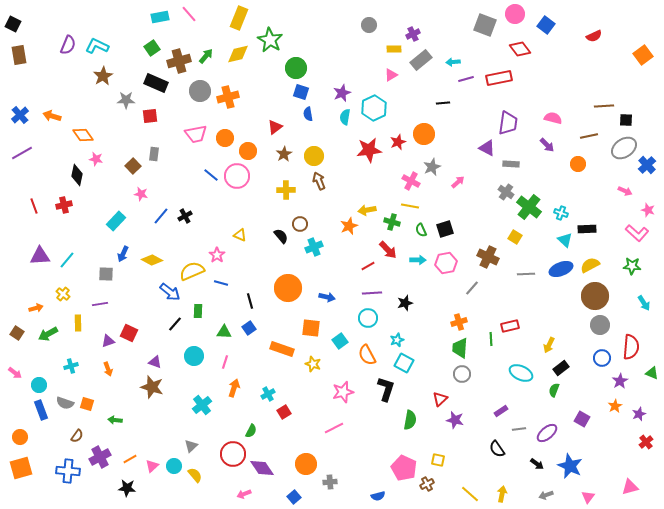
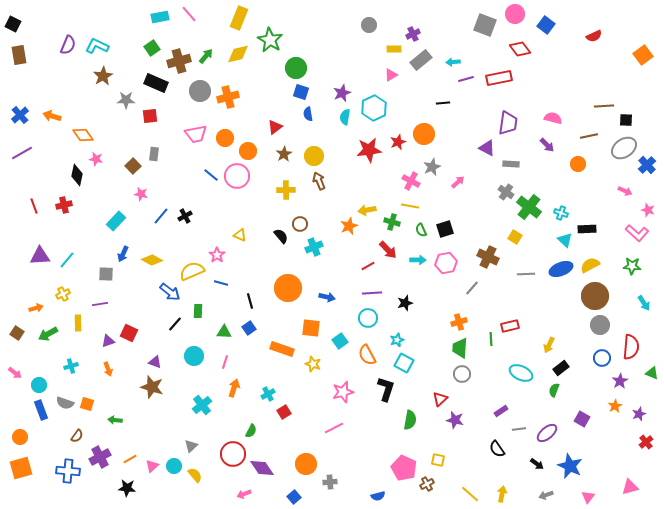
yellow cross at (63, 294): rotated 24 degrees clockwise
